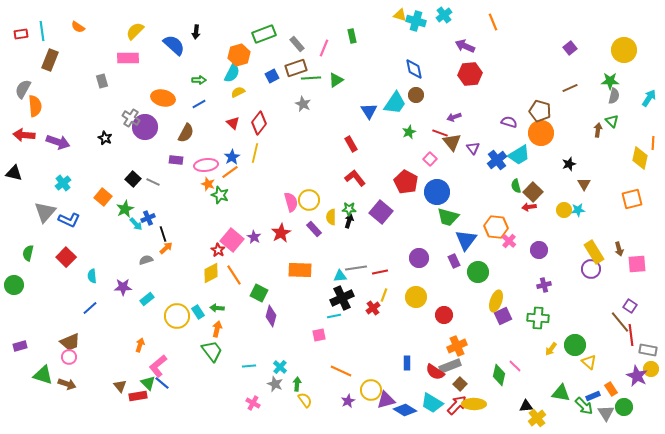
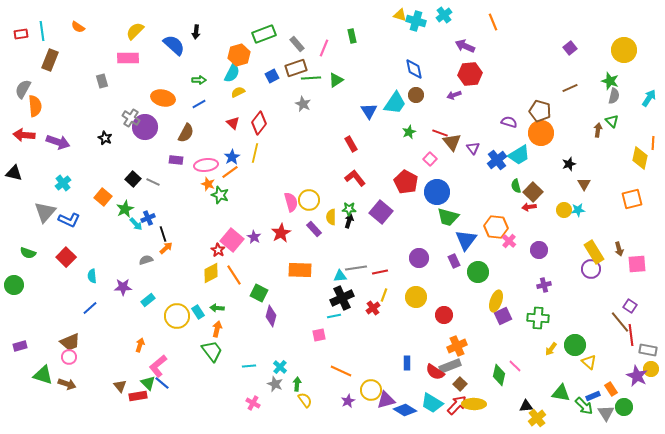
green star at (610, 81): rotated 18 degrees clockwise
purple arrow at (454, 117): moved 22 px up
green semicircle at (28, 253): rotated 84 degrees counterclockwise
cyan rectangle at (147, 299): moved 1 px right, 1 px down
